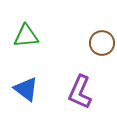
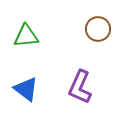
brown circle: moved 4 px left, 14 px up
purple L-shape: moved 5 px up
